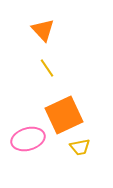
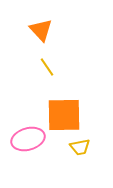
orange triangle: moved 2 px left
yellow line: moved 1 px up
orange square: rotated 24 degrees clockwise
